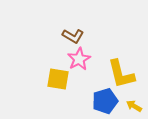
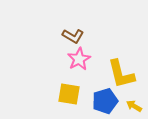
yellow square: moved 11 px right, 15 px down
